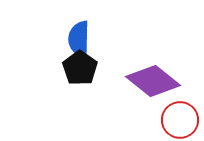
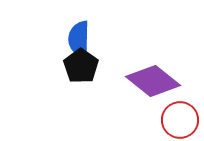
black pentagon: moved 1 px right, 2 px up
